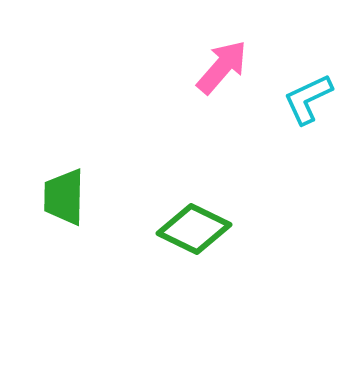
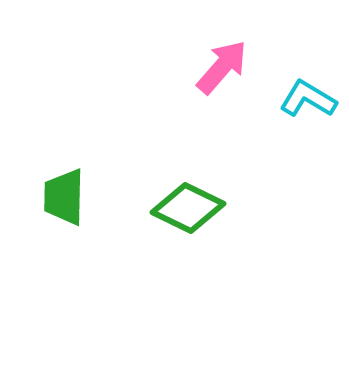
cyan L-shape: rotated 56 degrees clockwise
green diamond: moved 6 px left, 21 px up
